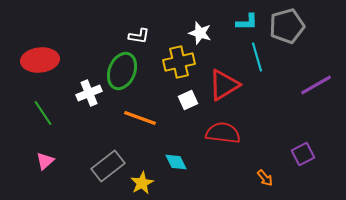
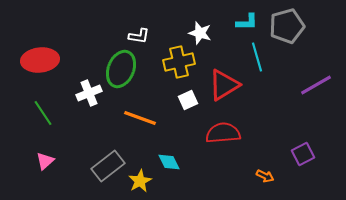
green ellipse: moved 1 px left, 2 px up
red semicircle: rotated 12 degrees counterclockwise
cyan diamond: moved 7 px left
orange arrow: moved 2 px up; rotated 24 degrees counterclockwise
yellow star: moved 2 px left, 2 px up
